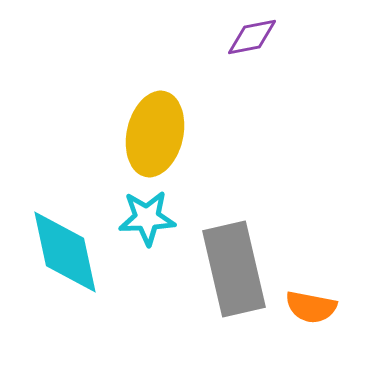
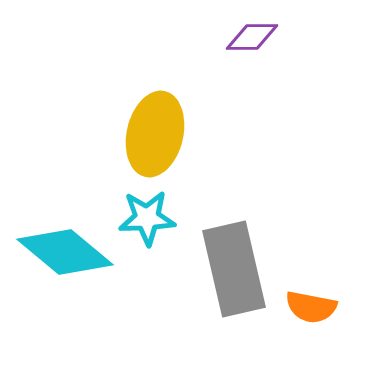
purple diamond: rotated 10 degrees clockwise
cyan diamond: rotated 38 degrees counterclockwise
